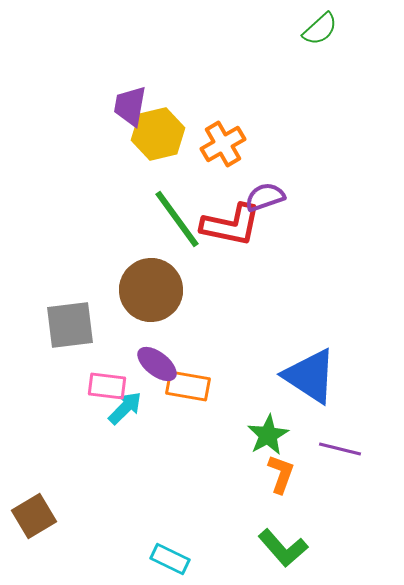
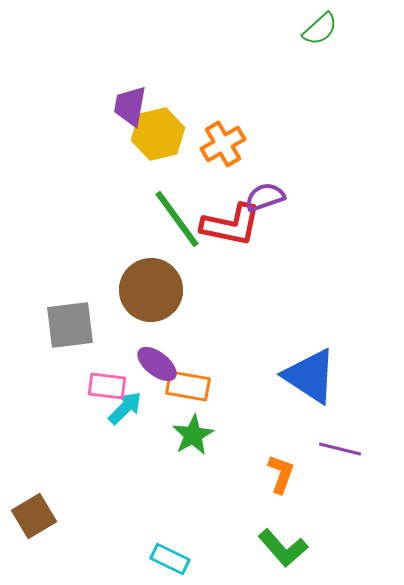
green star: moved 75 px left
